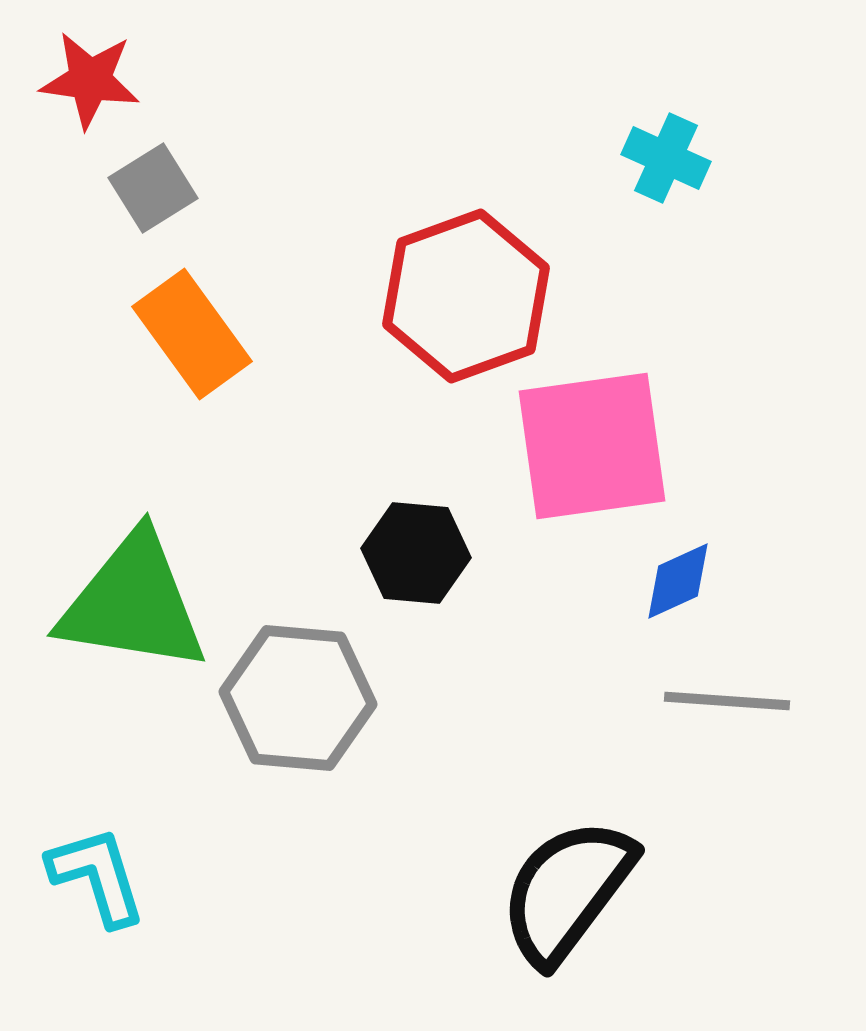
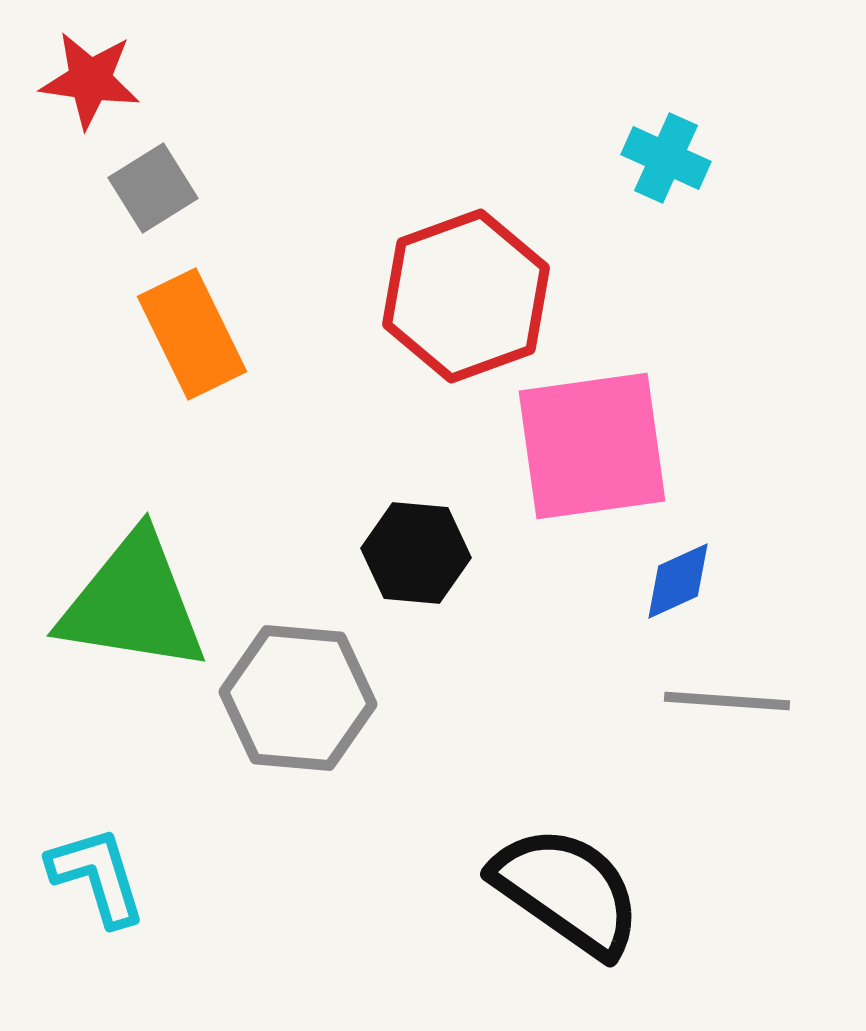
orange rectangle: rotated 10 degrees clockwise
black semicircle: rotated 88 degrees clockwise
